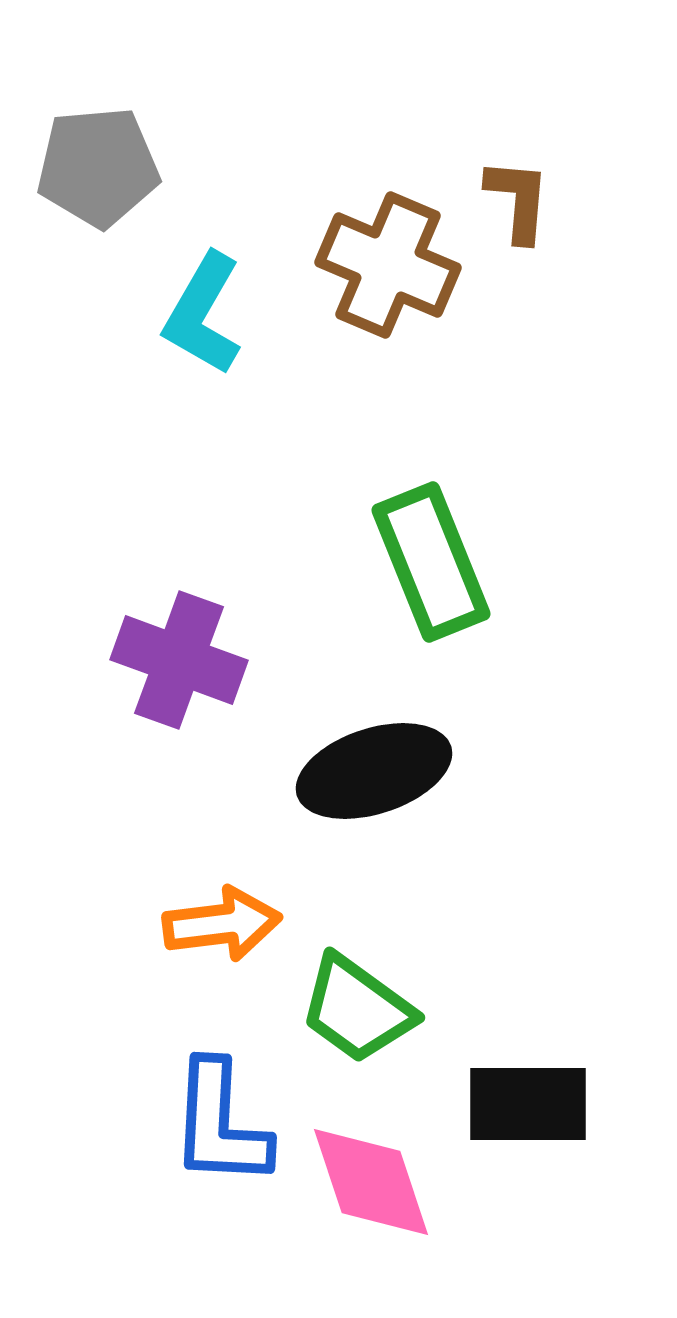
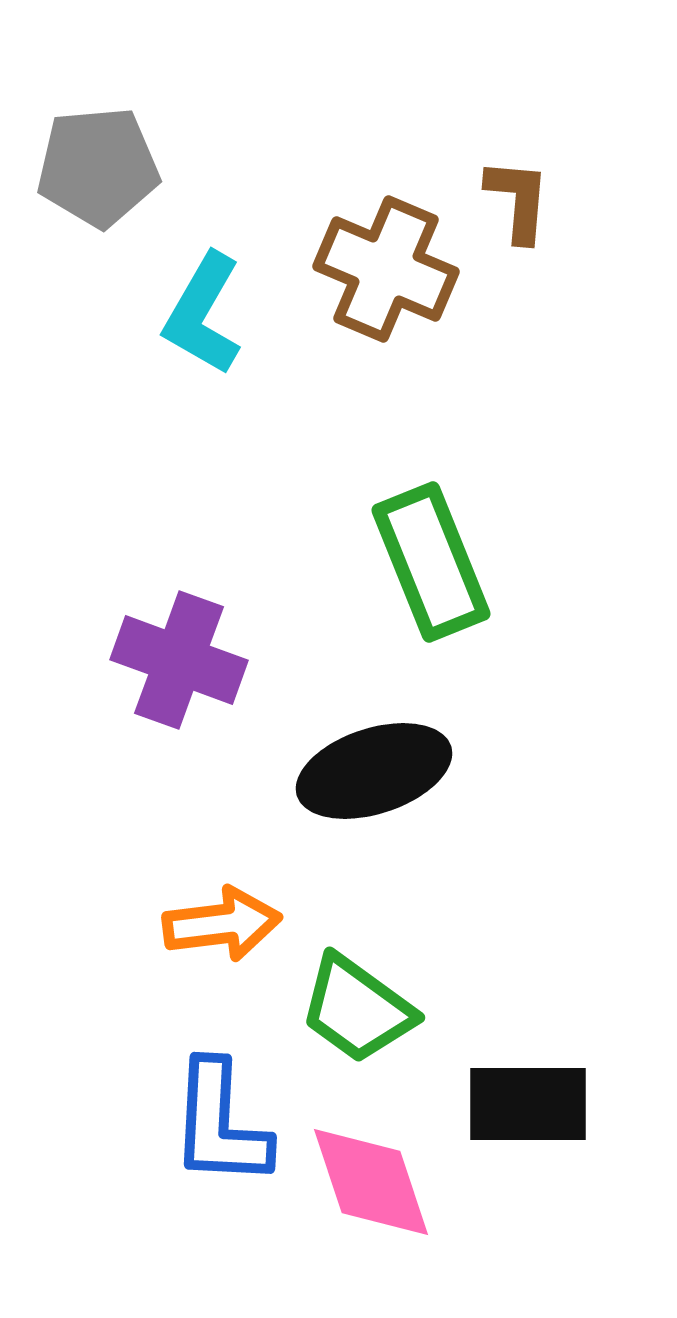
brown cross: moved 2 px left, 4 px down
